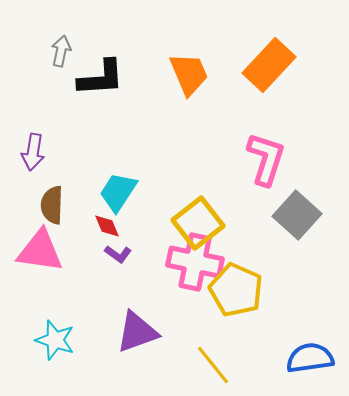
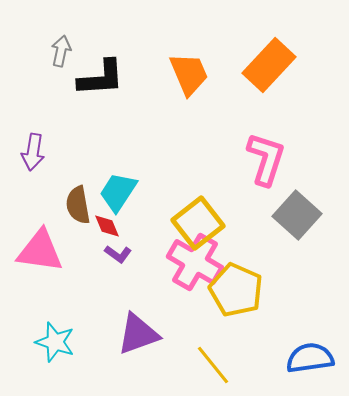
brown semicircle: moved 26 px right; rotated 12 degrees counterclockwise
pink cross: rotated 18 degrees clockwise
purple triangle: moved 1 px right, 2 px down
cyan star: moved 2 px down
